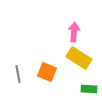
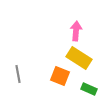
pink arrow: moved 2 px right, 1 px up
orange square: moved 13 px right, 4 px down
green rectangle: rotated 21 degrees clockwise
